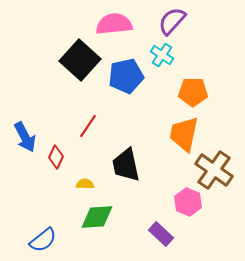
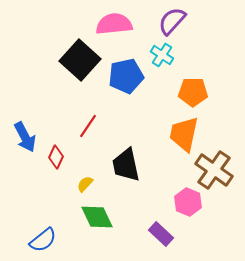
yellow semicircle: rotated 48 degrees counterclockwise
green diamond: rotated 68 degrees clockwise
